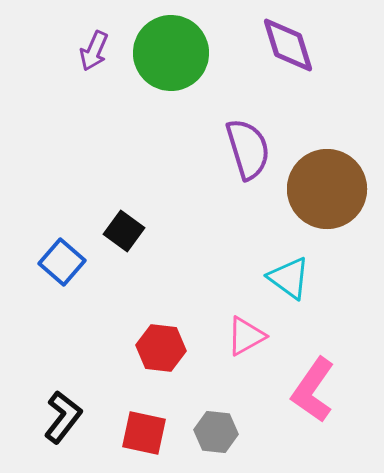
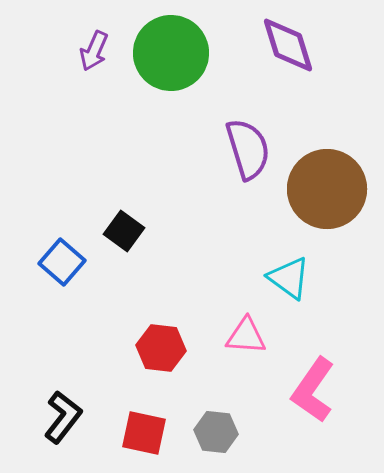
pink triangle: rotated 33 degrees clockwise
